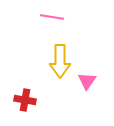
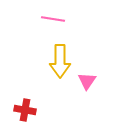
pink line: moved 1 px right, 2 px down
red cross: moved 10 px down
